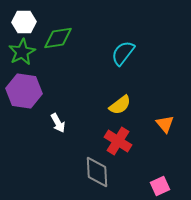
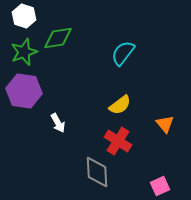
white hexagon: moved 6 px up; rotated 20 degrees clockwise
green star: moved 2 px right; rotated 8 degrees clockwise
